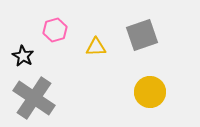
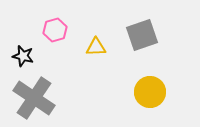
black star: rotated 15 degrees counterclockwise
